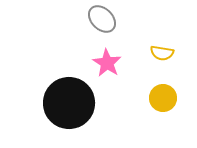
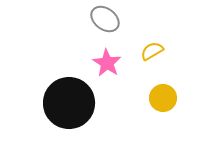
gray ellipse: moved 3 px right; rotated 8 degrees counterclockwise
yellow semicircle: moved 10 px left, 2 px up; rotated 140 degrees clockwise
